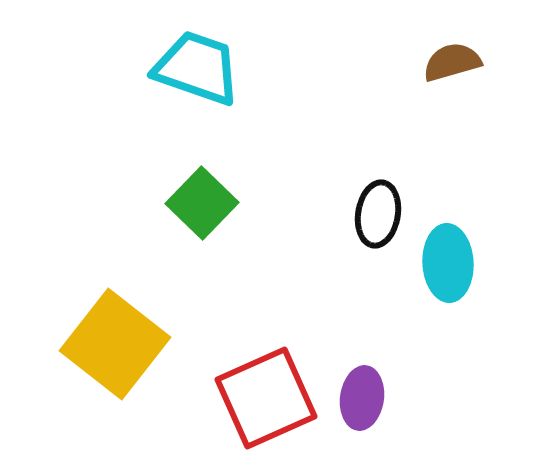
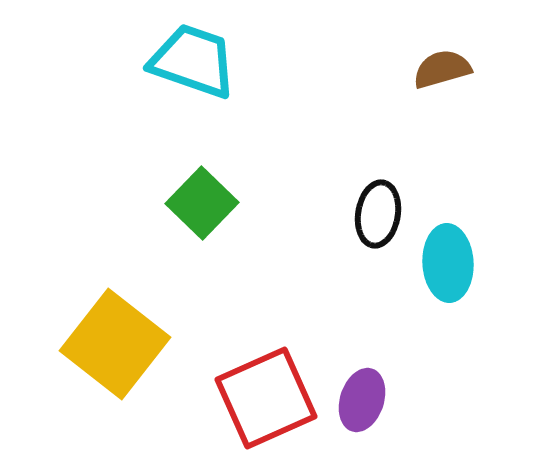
brown semicircle: moved 10 px left, 7 px down
cyan trapezoid: moved 4 px left, 7 px up
purple ellipse: moved 2 px down; rotated 10 degrees clockwise
